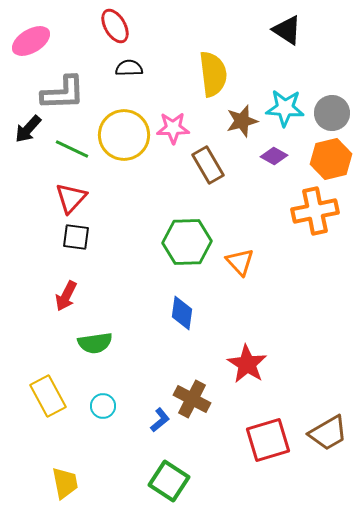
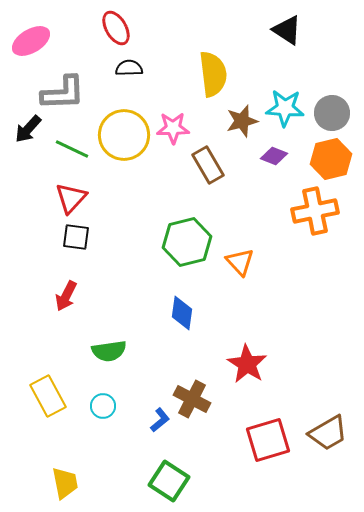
red ellipse: moved 1 px right, 2 px down
purple diamond: rotated 8 degrees counterclockwise
green hexagon: rotated 12 degrees counterclockwise
green semicircle: moved 14 px right, 8 px down
